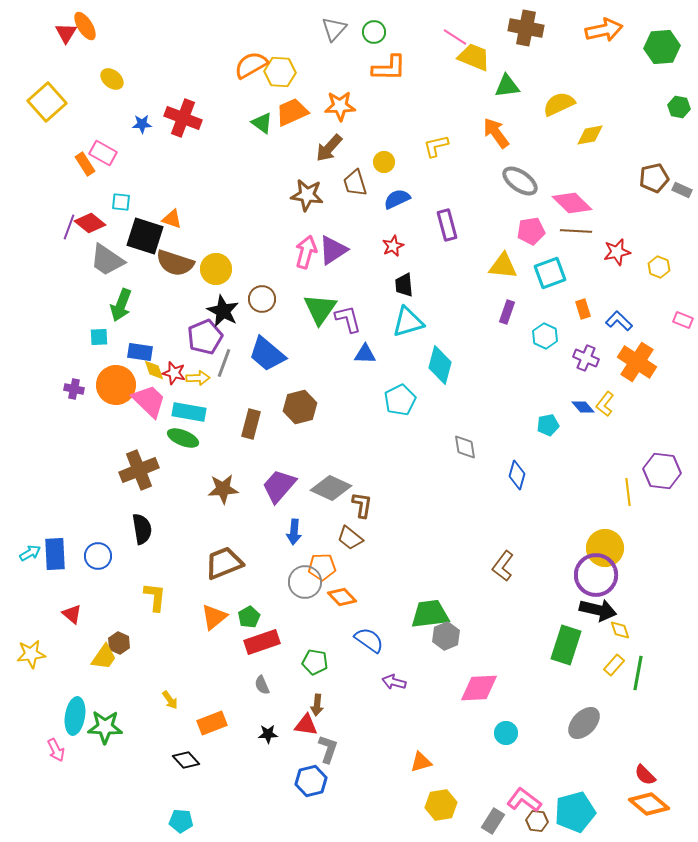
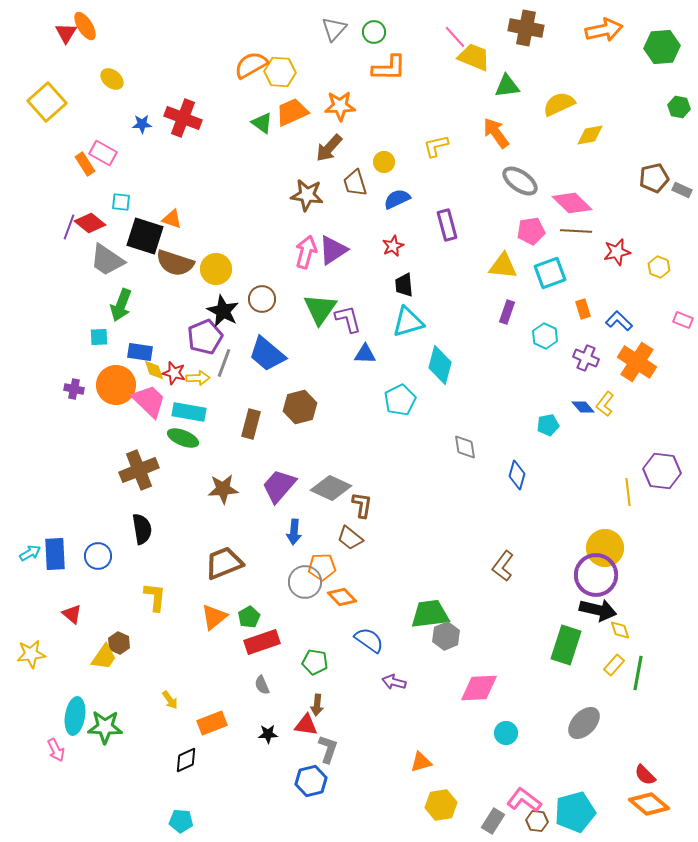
pink line at (455, 37): rotated 15 degrees clockwise
black diamond at (186, 760): rotated 72 degrees counterclockwise
